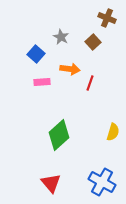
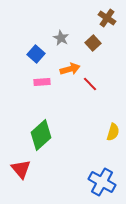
brown cross: rotated 12 degrees clockwise
gray star: moved 1 px down
brown square: moved 1 px down
orange arrow: rotated 24 degrees counterclockwise
red line: moved 1 px down; rotated 63 degrees counterclockwise
green diamond: moved 18 px left
red triangle: moved 30 px left, 14 px up
